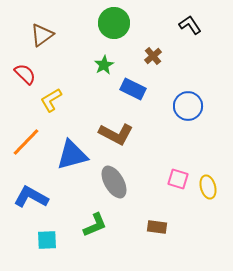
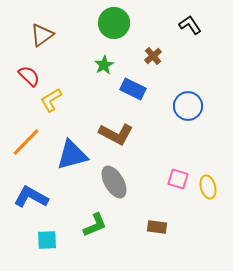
red semicircle: moved 4 px right, 2 px down
